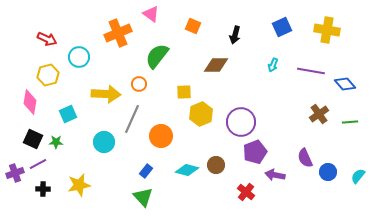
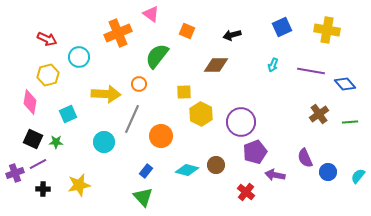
orange square at (193, 26): moved 6 px left, 5 px down
black arrow at (235, 35): moved 3 px left; rotated 60 degrees clockwise
yellow hexagon at (201, 114): rotated 10 degrees counterclockwise
